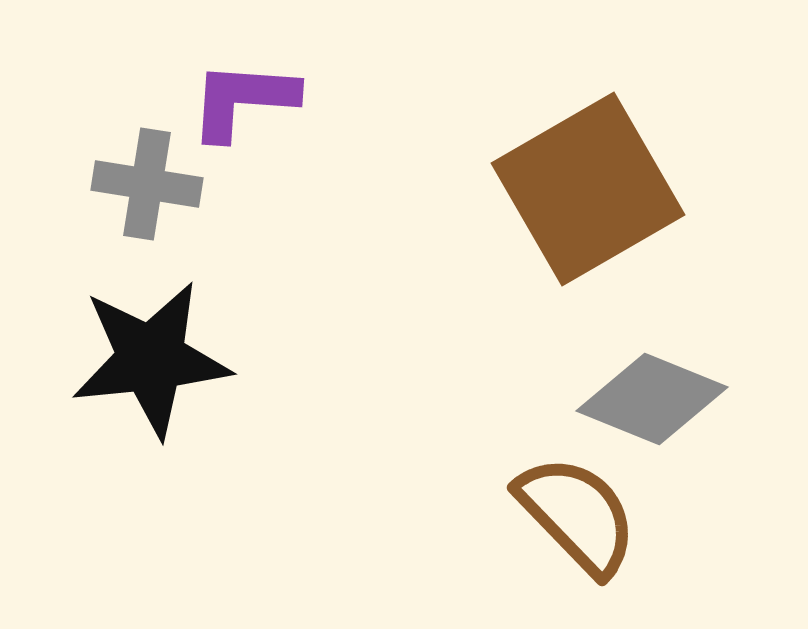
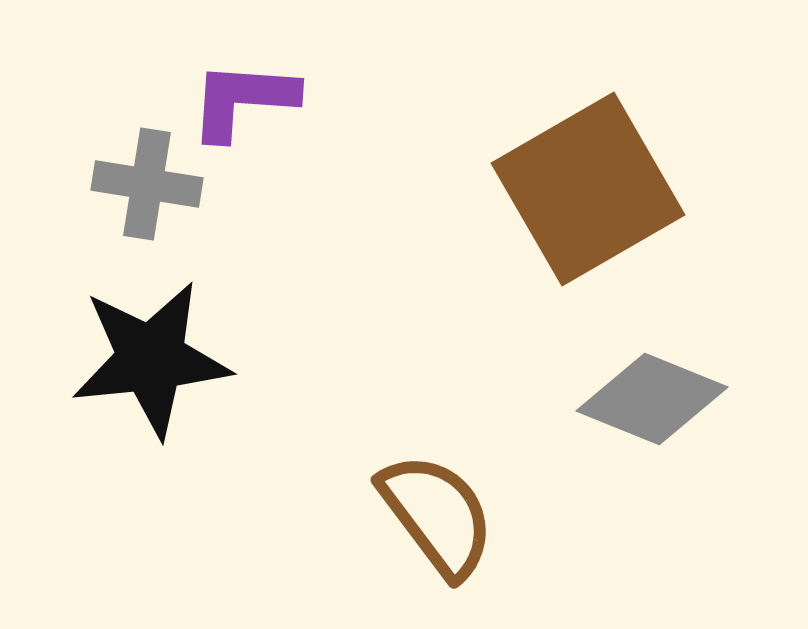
brown semicircle: moved 140 px left; rotated 7 degrees clockwise
